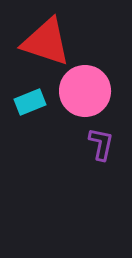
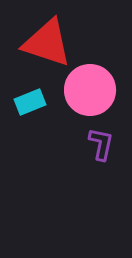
red triangle: moved 1 px right, 1 px down
pink circle: moved 5 px right, 1 px up
